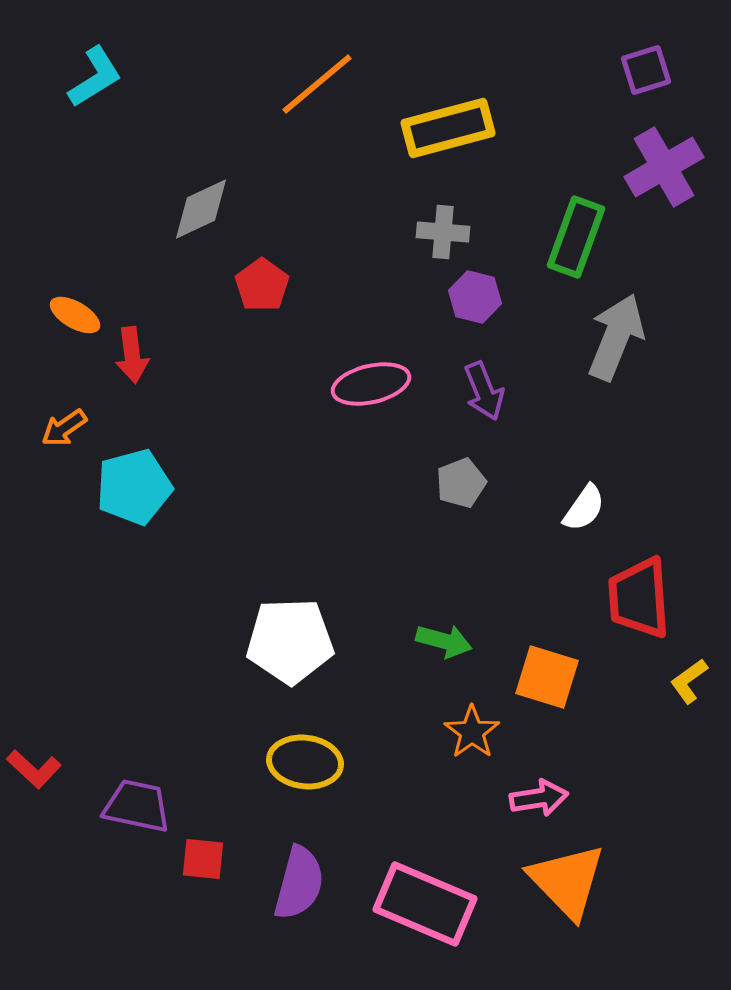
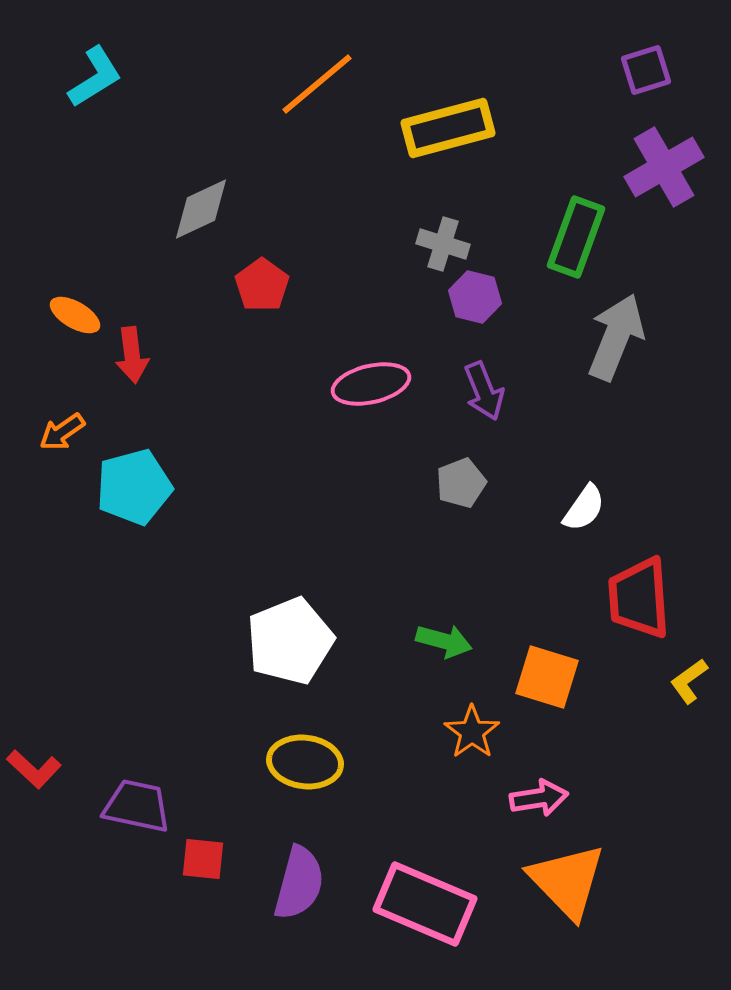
gray cross: moved 12 px down; rotated 12 degrees clockwise
orange arrow: moved 2 px left, 4 px down
white pentagon: rotated 20 degrees counterclockwise
